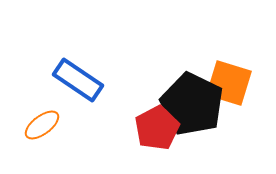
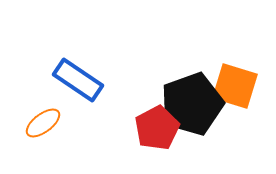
orange square: moved 6 px right, 3 px down
black pentagon: rotated 26 degrees clockwise
orange ellipse: moved 1 px right, 2 px up
